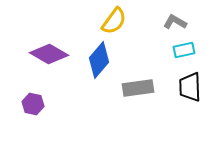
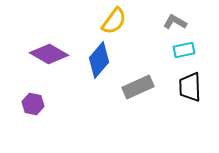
gray rectangle: moved 1 px up; rotated 16 degrees counterclockwise
